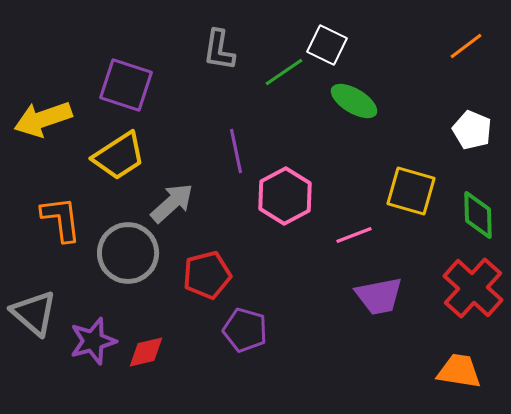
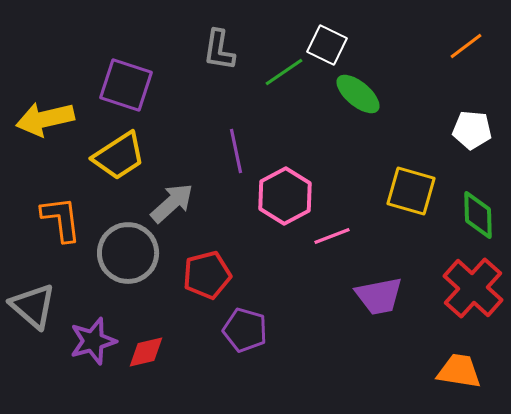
green ellipse: moved 4 px right, 7 px up; rotated 9 degrees clockwise
yellow arrow: moved 2 px right; rotated 6 degrees clockwise
white pentagon: rotated 18 degrees counterclockwise
pink line: moved 22 px left, 1 px down
gray triangle: moved 1 px left, 7 px up
